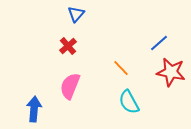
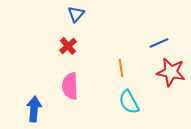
blue line: rotated 18 degrees clockwise
orange line: rotated 36 degrees clockwise
pink semicircle: rotated 24 degrees counterclockwise
